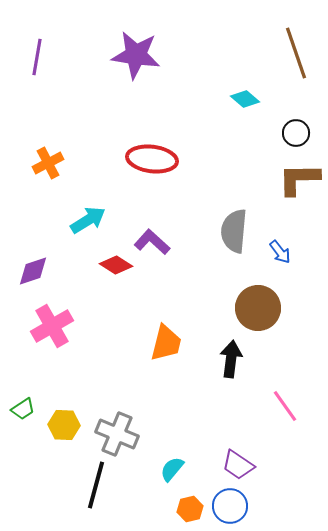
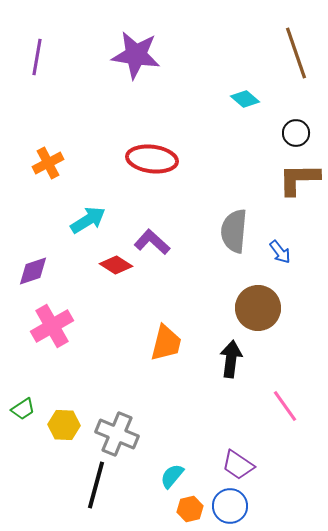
cyan semicircle: moved 7 px down
